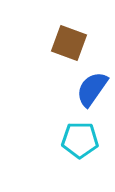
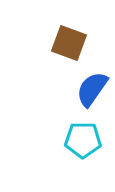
cyan pentagon: moved 3 px right
